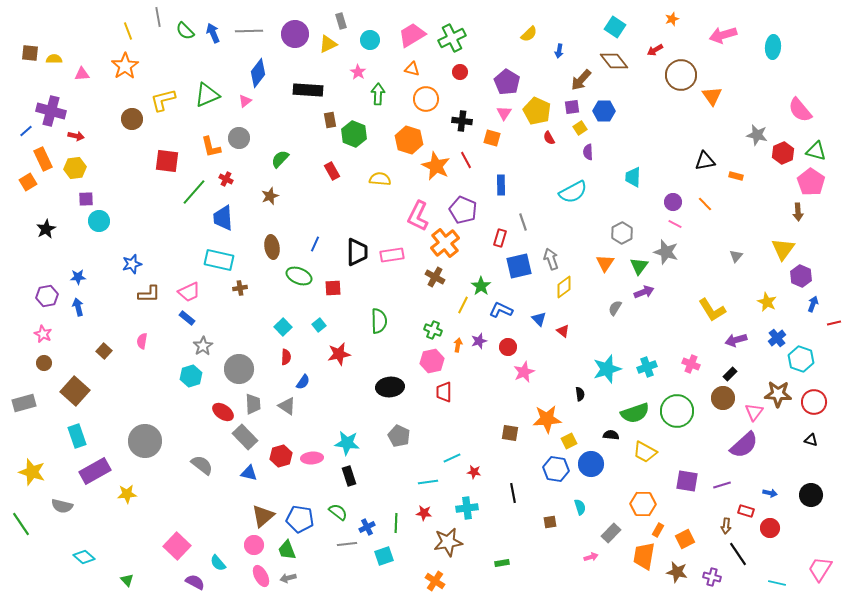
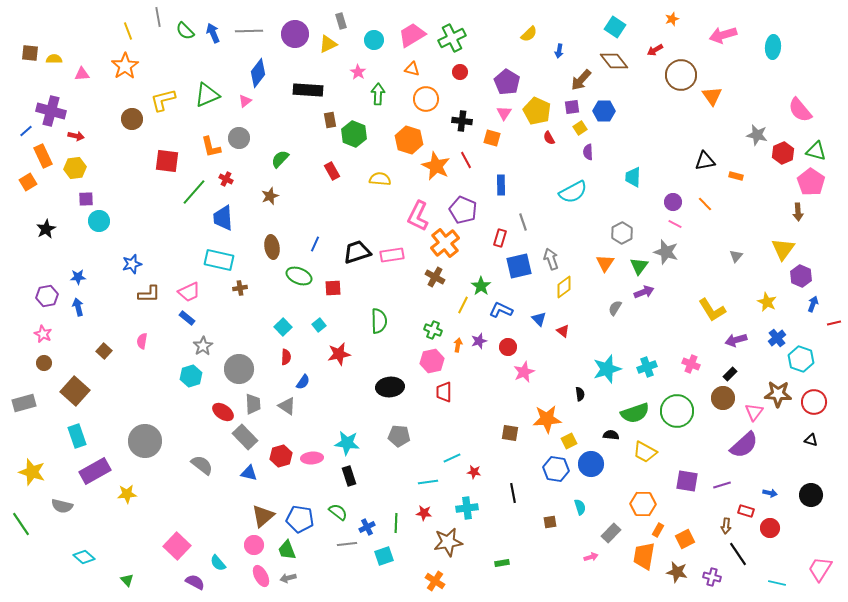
cyan circle at (370, 40): moved 4 px right
orange rectangle at (43, 159): moved 3 px up
black trapezoid at (357, 252): rotated 108 degrees counterclockwise
gray pentagon at (399, 436): rotated 20 degrees counterclockwise
